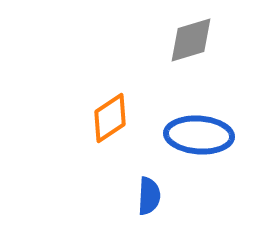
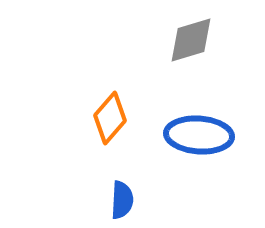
orange diamond: rotated 15 degrees counterclockwise
blue semicircle: moved 27 px left, 4 px down
